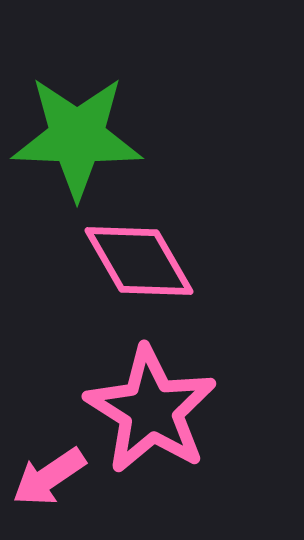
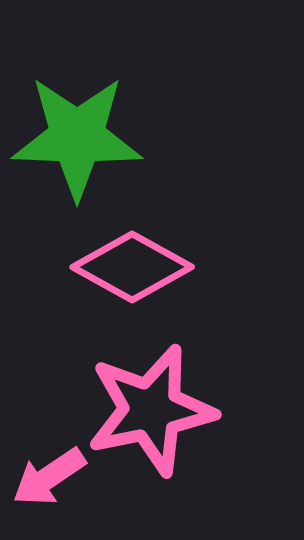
pink diamond: moved 7 px left, 6 px down; rotated 31 degrees counterclockwise
pink star: rotated 28 degrees clockwise
